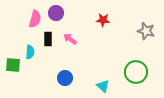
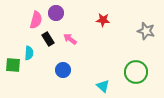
pink semicircle: moved 1 px right, 1 px down
black rectangle: rotated 32 degrees counterclockwise
cyan semicircle: moved 1 px left, 1 px down
blue circle: moved 2 px left, 8 px up
